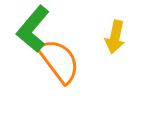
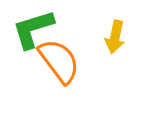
green L-shape: rotated 33 degrees clockwise
